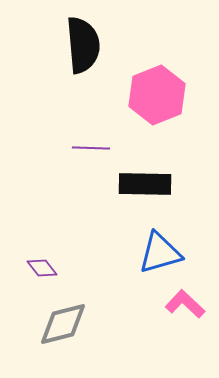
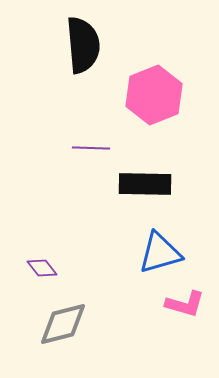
pink hexagon: moved 3 px left
pink L-shape: rotated 153 degrees clockwise
